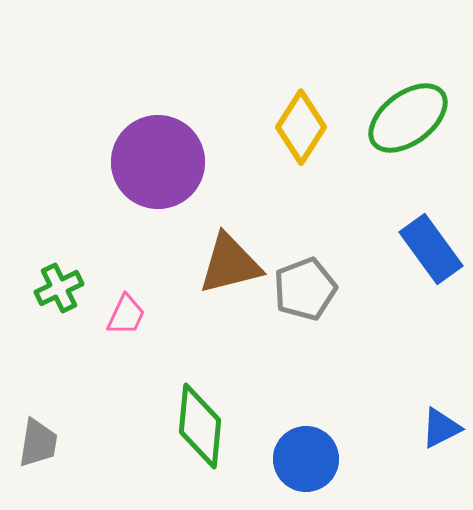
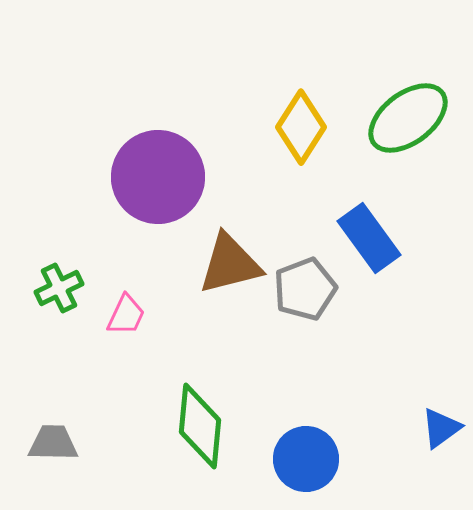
purple circle: moved 15 px down
blue rectangle: moved 62 px left, 11 px up
blue triangle: rotated 9 degrees counterclockwise
gray trapezoid: moved 15 px right; rotated 98 degrees counterclockwise
